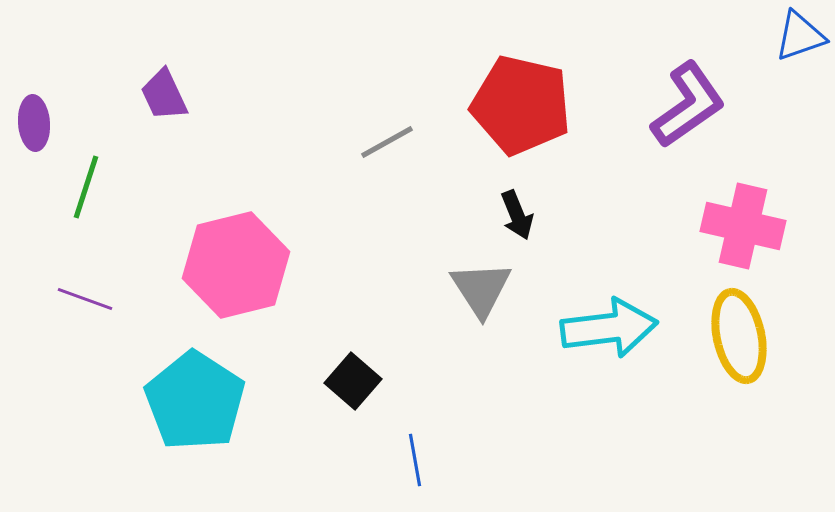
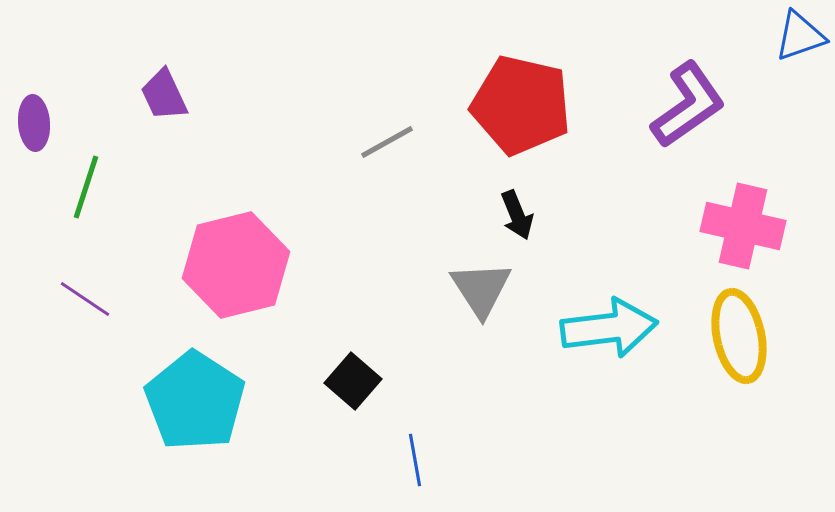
purple line: rotated 14 degrees clockwise
